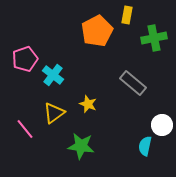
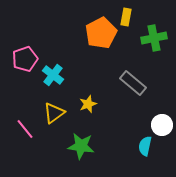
yellow rectangle: moved 1 px left, 2 px down
orange pentagon: moved 4 px right, 2 px down
yellow star: rotated 30 degrees clockwise
